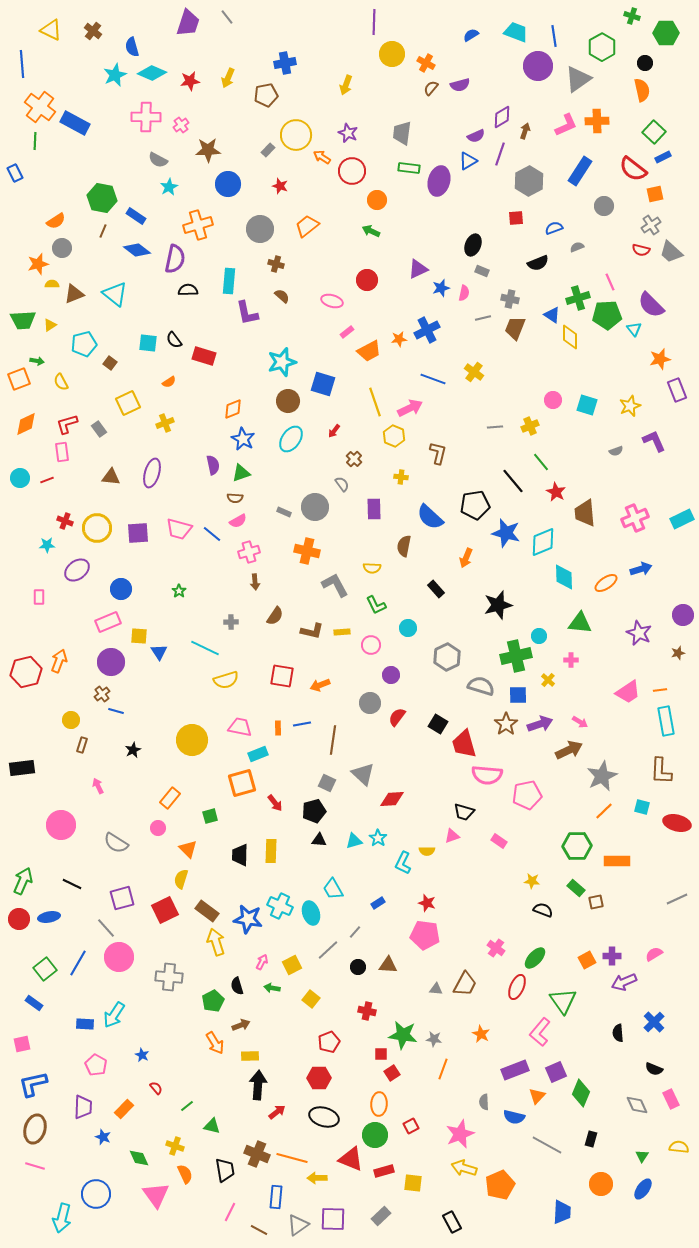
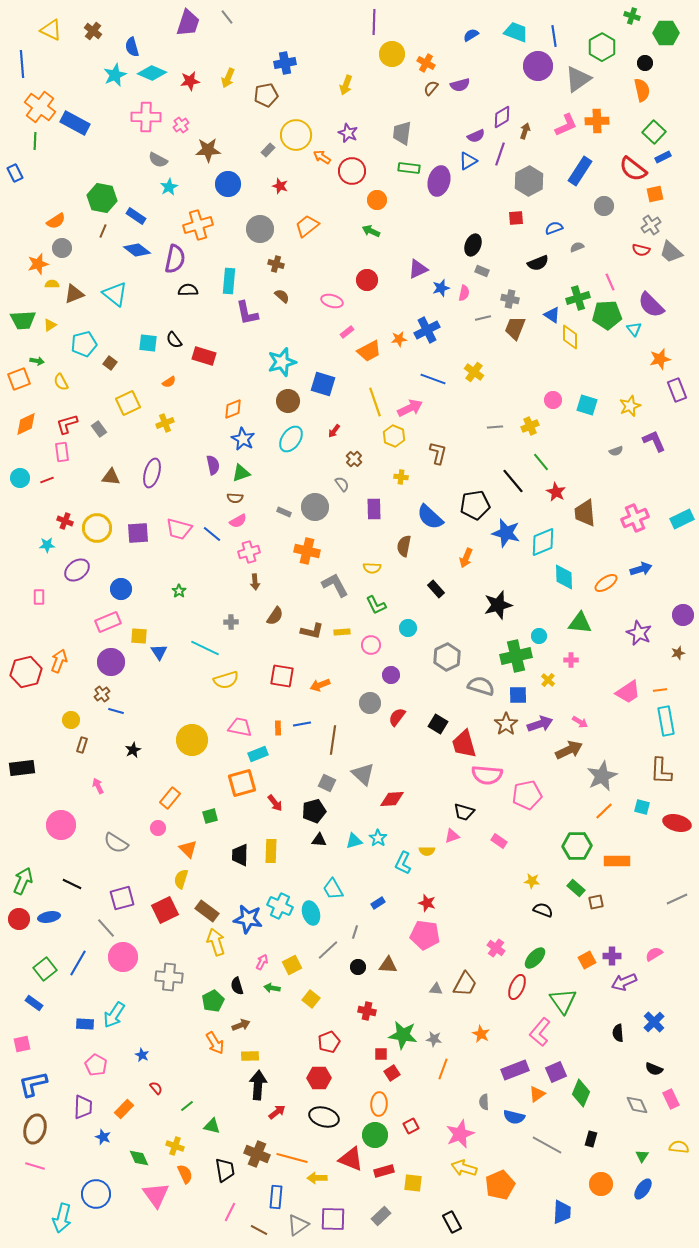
gray line at (355, 932): rotated 24 degrees counterclockwise
pink circle at (119, 957): moved 4 px right
orange triangle at (537, 1096): moved 2 px up; rotated 12 degrees clockwise
